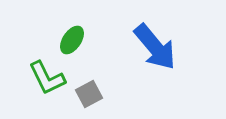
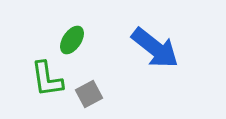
blue arrow: moved 1 px down; rotated 12 degrees counterclockwise
green L-shape: moved 1 px down; rotated 18 degrees clockwise
